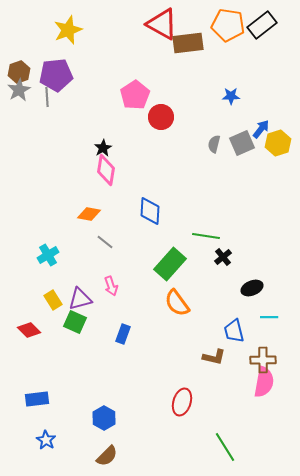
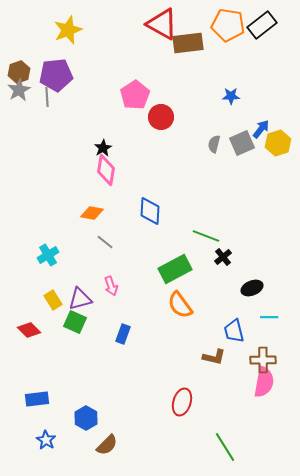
orange diamond at (89, 214): moved 3 px right, 1 px up
green line at (206, 236): rotated 12 degrees clockwise
green rectangle at (170, 264): moved 5 px right, 5 px down; rotated 20 degrees clockwise
orange semicircle at (177, 303): moved 3 px right, 2 px down
blue hexagon at (104, 418): moved 18 px left
brown semicircle at (107, 456): moved 11 px up
